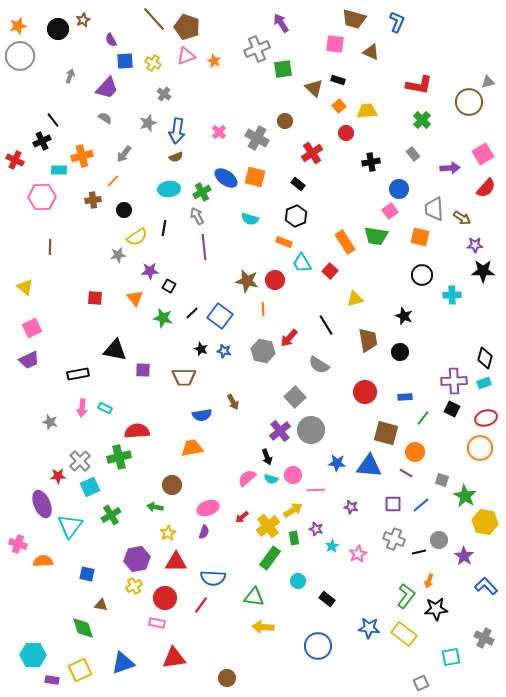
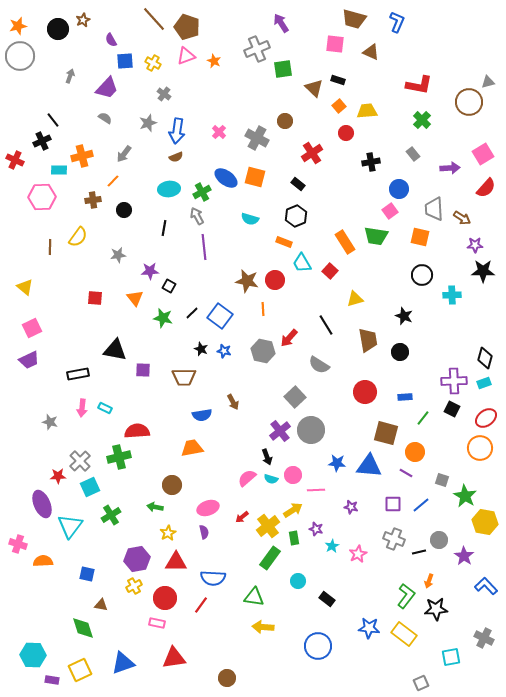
yellow semicircle at (137, 237): moved 59 px left; rotated 20 degrees counterclockwise
red ellipse at (486, 418): rotated 20 degrees counterclockwise
purple semicircle at (204, 532): rotated 32 degrees counterclockwise
